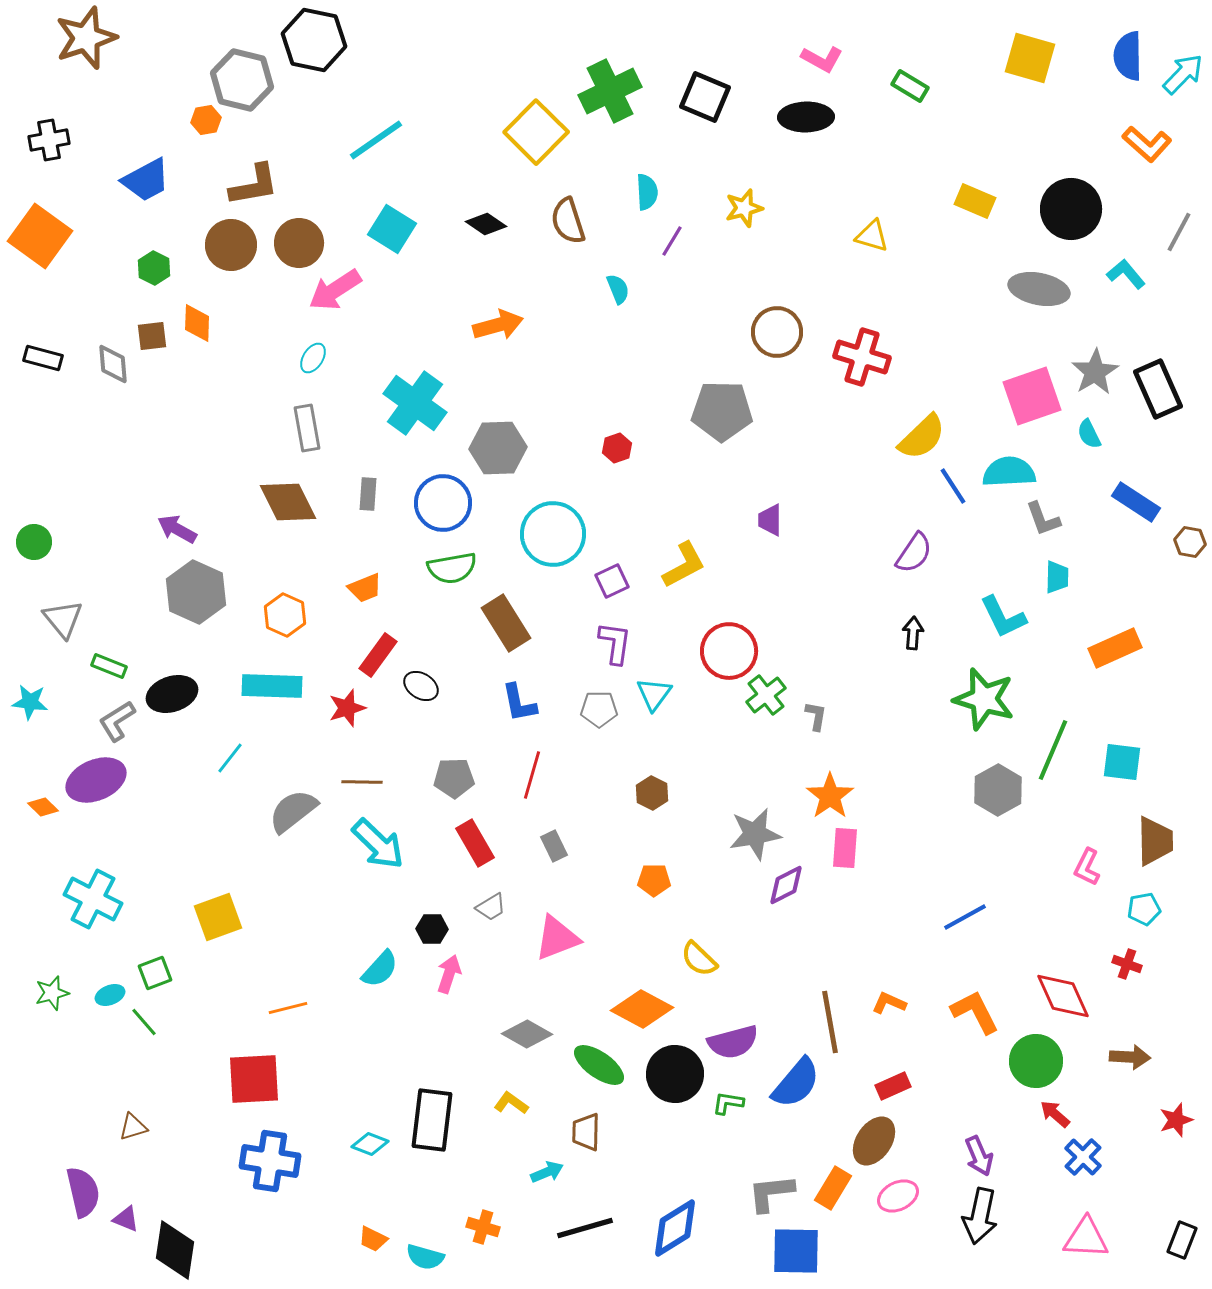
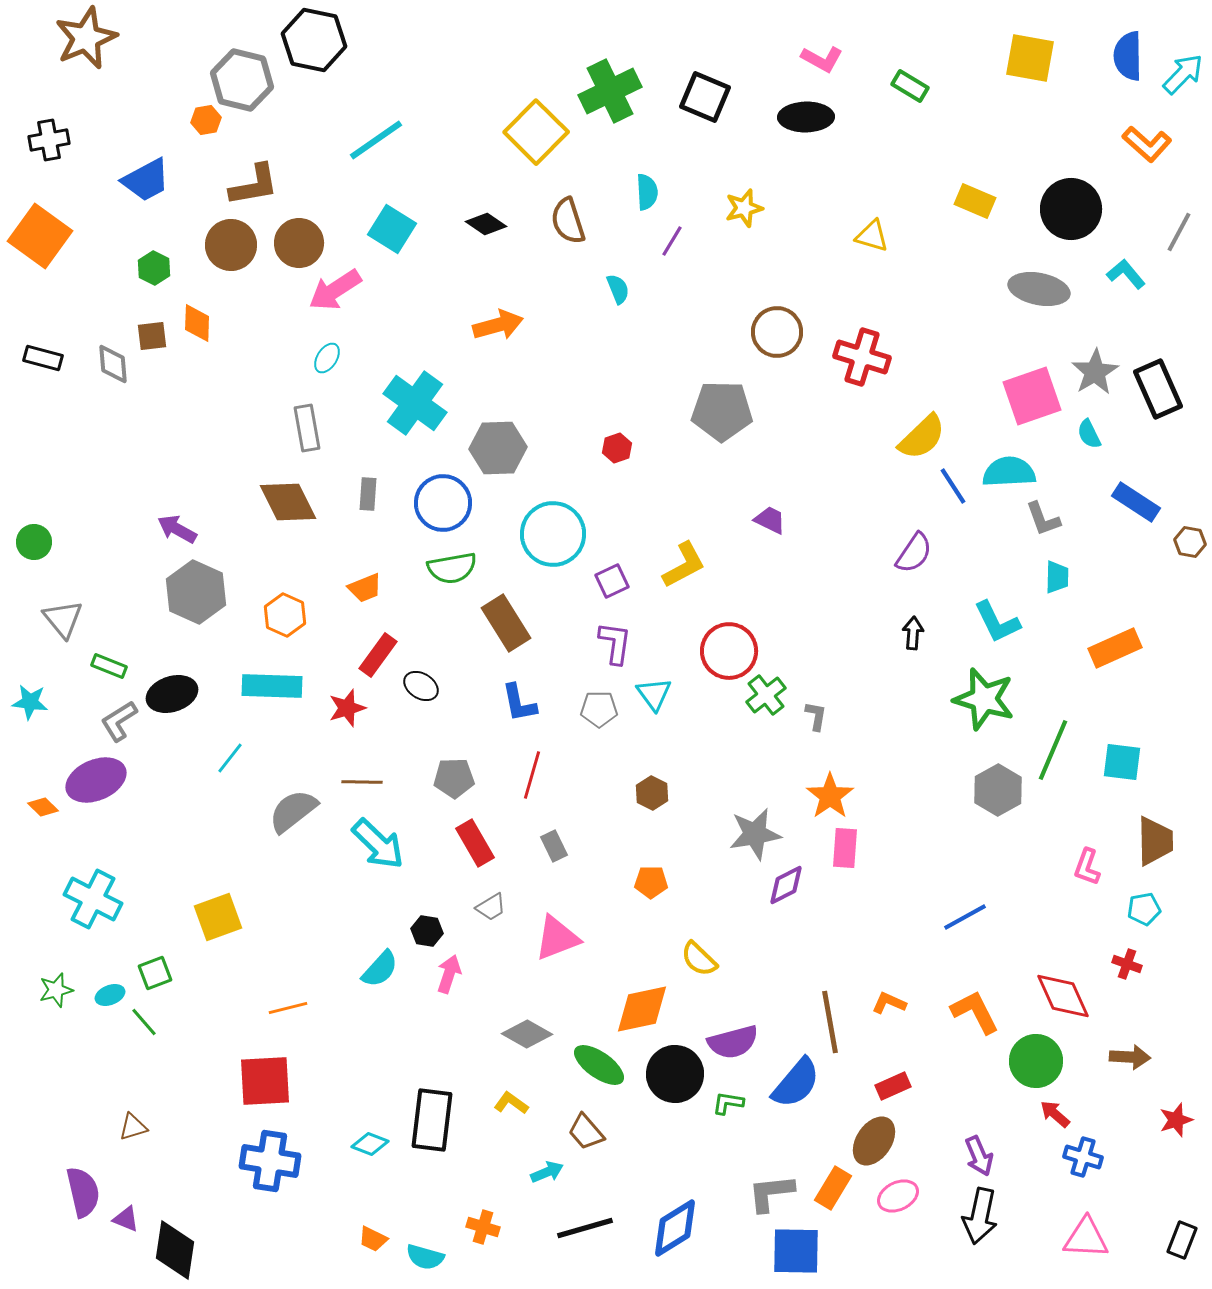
brown star at (86, 38): rotated 4 degrees counterclockwise
yellow square at (1030, 58): rotated 6 degrees counterclockwise
cyan ellipse at (313, 358): moved 14 px right
purple trapezoid at (770, 520): rotated 116 degrees clockwise
cyan L-shape at (1003, 617): moved 6 px left, 5 px down
cyan triangle at (654, 694): rotated 12 degrees counterclockwise
gray L-shape at (117, 721): moved 2 px right
pink L-shape at (1087, 867): rotated 6 degrees counterclockwise
orange pentagon at (654, 880): moved 3 px left, 2 px down
black hexagon at (432, 929): moved 5 px left, 2 px down; rotated 8 degrees clockwise
green star at (52, 993): moved 4 px right, 3 px up
orange diamond at (642, 1009): rotated 40 degrees counterclockwise
red square at (254, 1079): moved 11 px right, 2 px down
brown trapezoid at (586, 1132): rotated 42 degrees counterclockwise
blue cross at (1083, 1157): rotated 27 degrees counterclockwise
